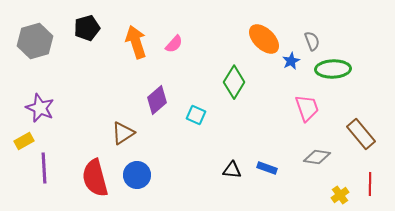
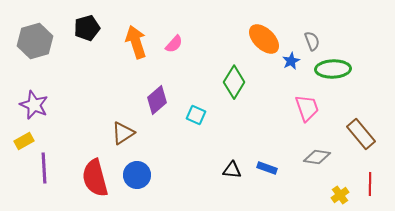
purple star: moved 6 px left, 3 px up
